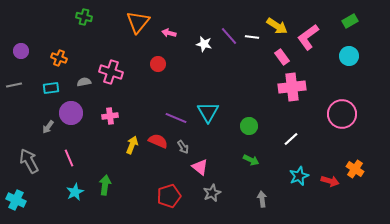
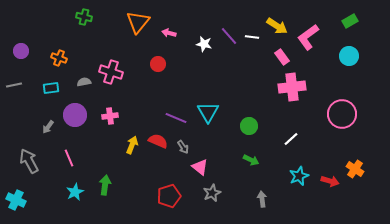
purple circle at (71, 113): moved 4 px right, 2 px down
